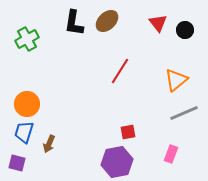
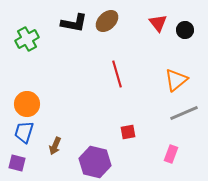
black L-shape: rotated 88 degrees counterclockwise
red line: moved 3 px left, 3 px down; rotated 48 degrees counterclockwise
brown arrow: moved 6 px right, 2 px down
purple hexagon: moved 22 px left; rotated 24 degrees clockwise
